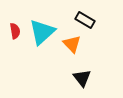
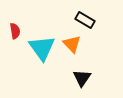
cyan triangle: moved 16 px down; rotated 24 degrees counterclockwise
black triangle: rotated 12 degrees clockwise
